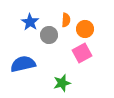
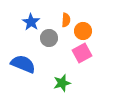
blue star: moved 1 px right
orange circle: moved 2 px left, 2 px down
gray circle: moved 3 px down
blue semicircle: rotated 35 degrees clockwise
